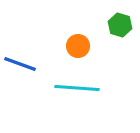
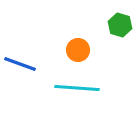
orange circle: moved 4 px down
